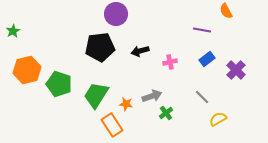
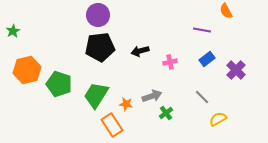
purple circle: moved 18 px left, 1 px down
